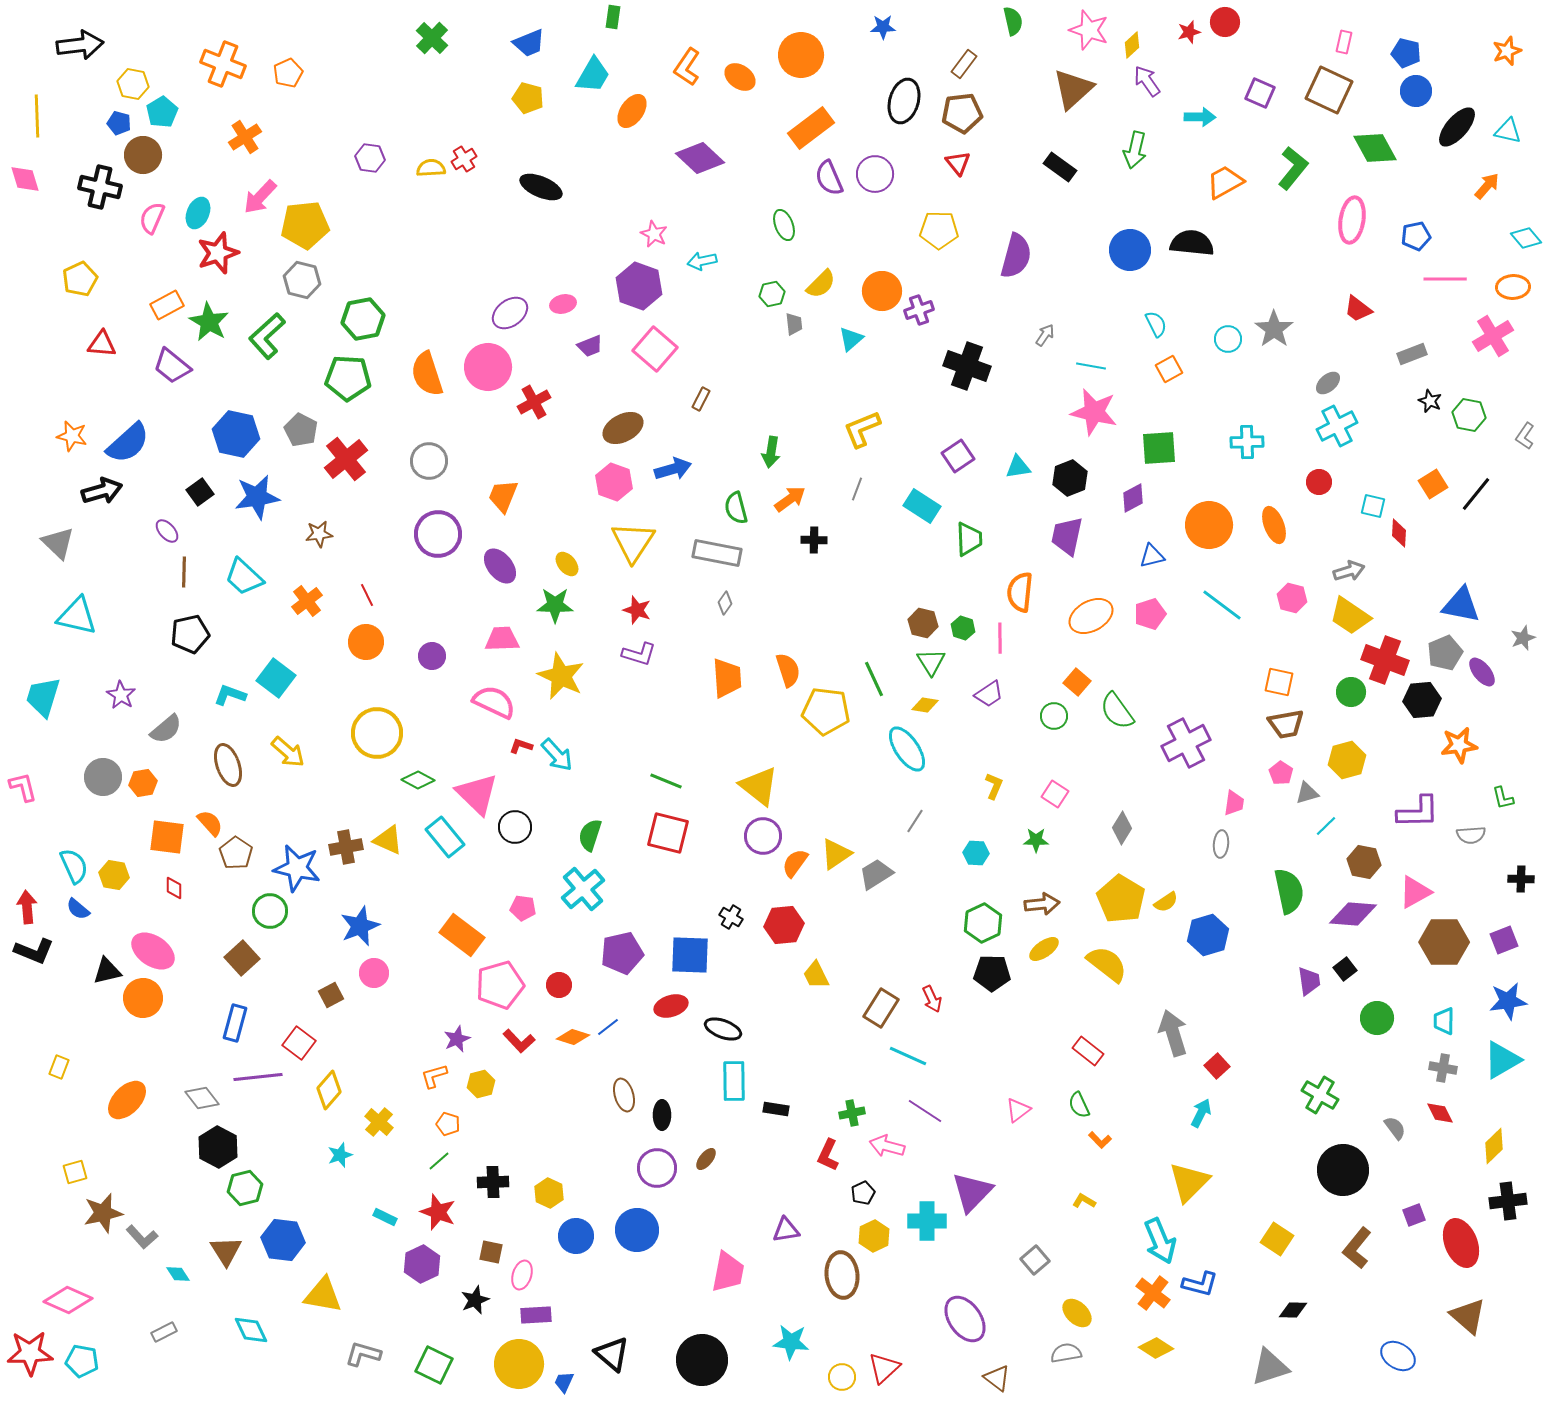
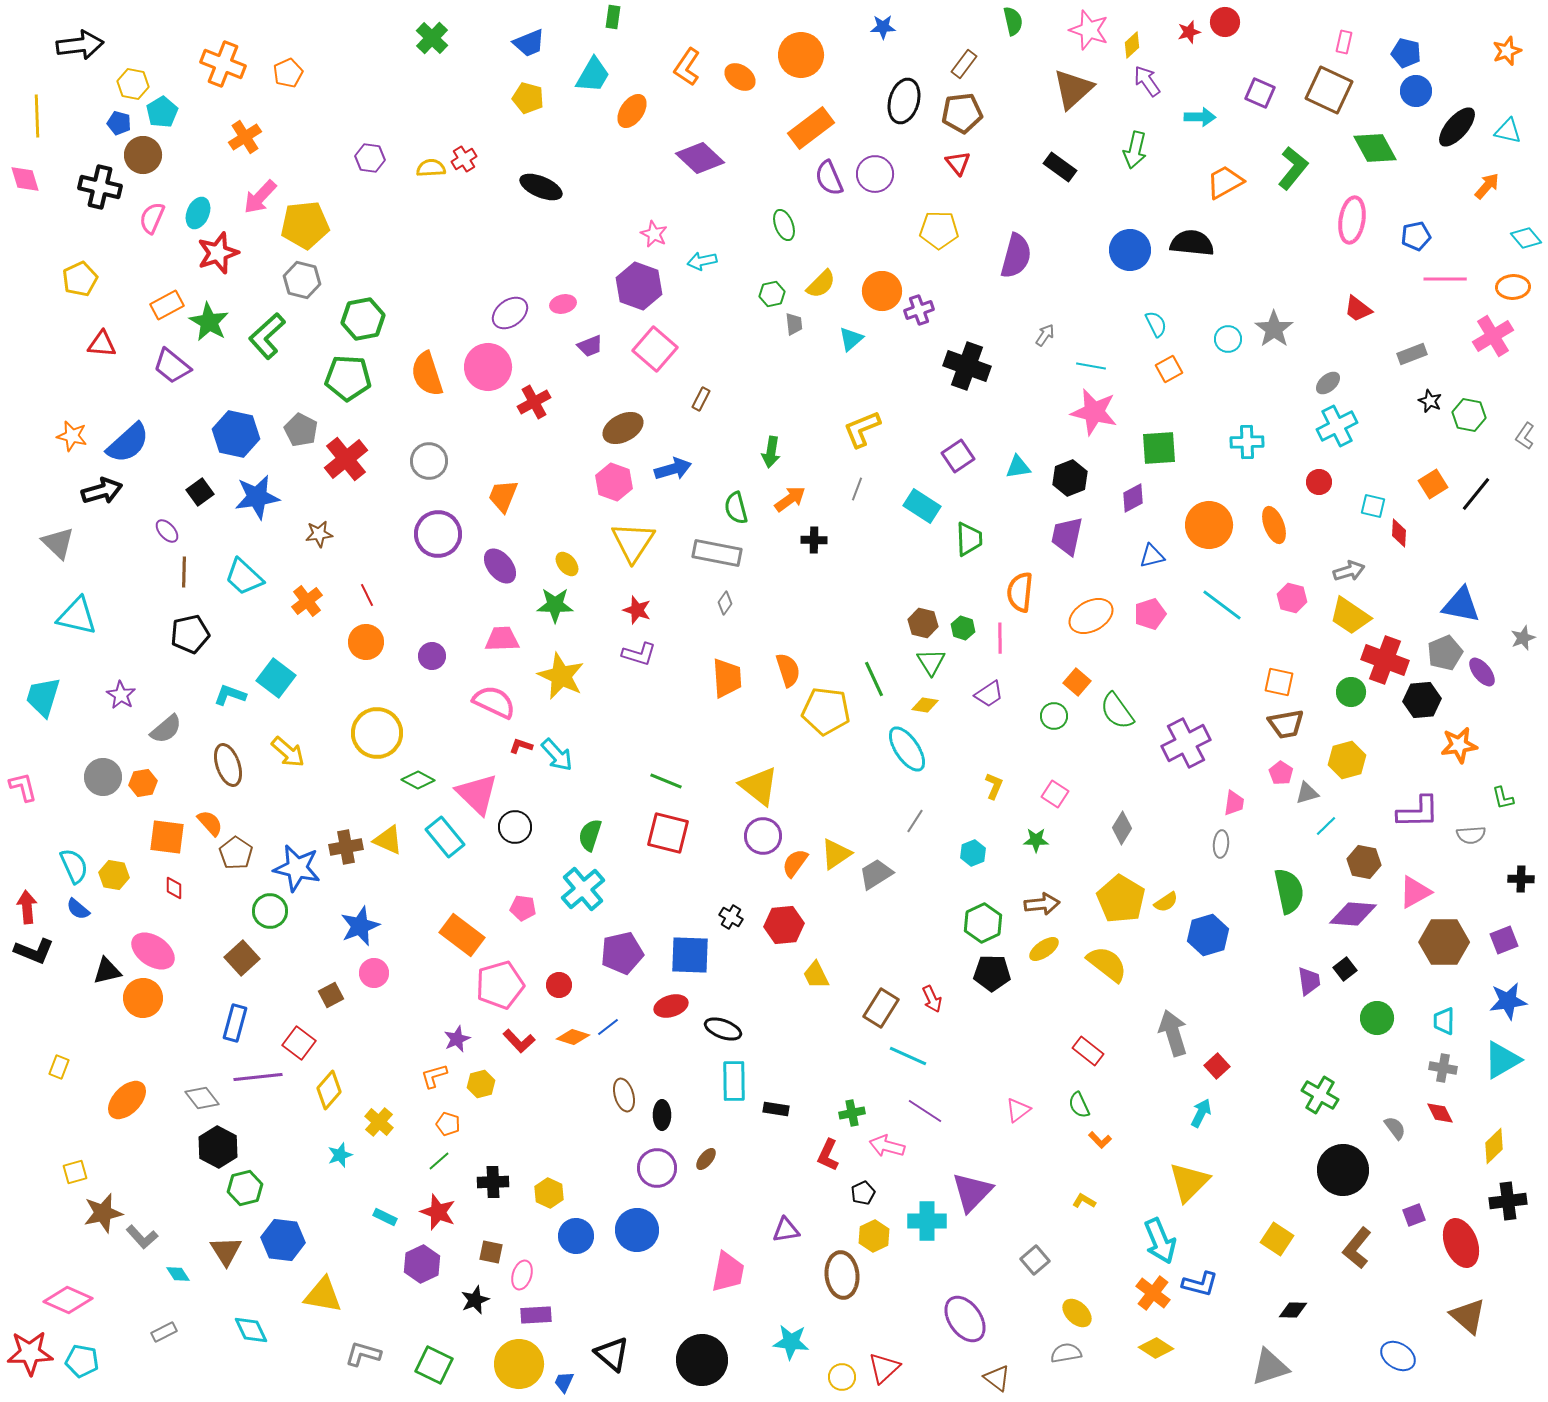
cyan hexagon at (976, 853): moved 3 px left; rotated 25 degrees counterclockwise
